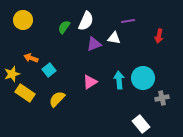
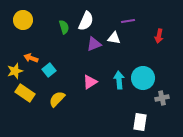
green semicircle: rotated 128 degrees clockwise
yellow star: moved 3 px right, 3 px up
white rectangle: moved 1 px left, 2 px up; rotated 48 degrees clockwise
